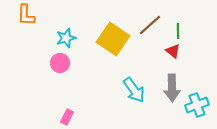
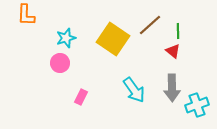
pink rectangle: moved 14 px right, 20 px up
